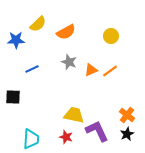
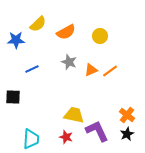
yellow circle: moved 11 px left
